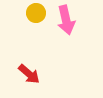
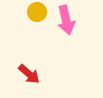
yellow circle: moved 1 px right, 1 px up
